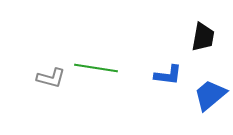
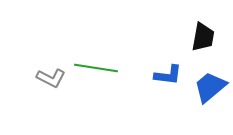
gray L-shape: rotated 12 degrees clockwise
blue trapezoid: moved 8 px up
